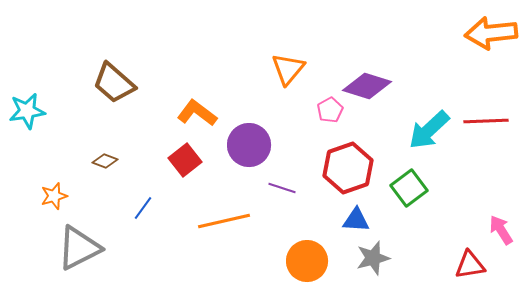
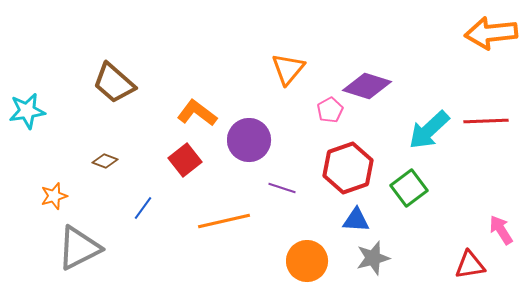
purple circle: moved 5 px up
